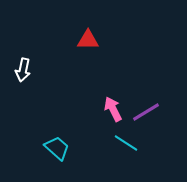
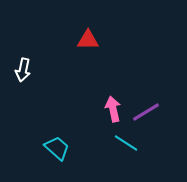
pink arrow: rotated 15 degrees clockwise
